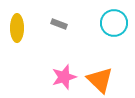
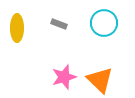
cyan circle: moved 10 px left
